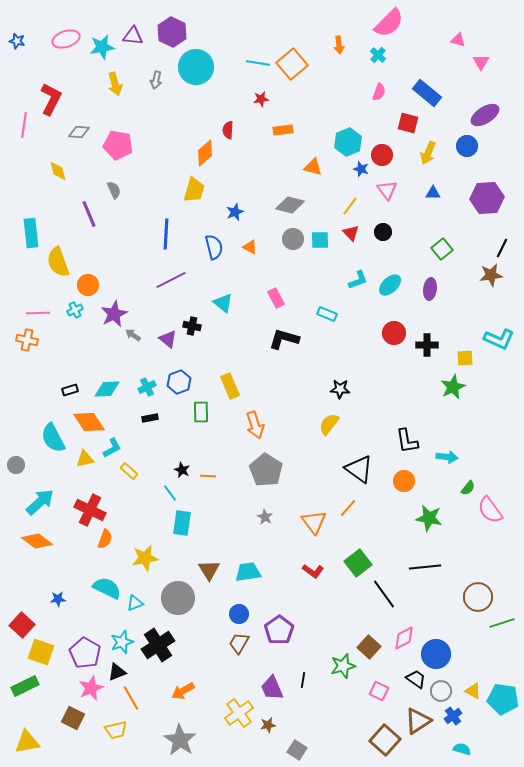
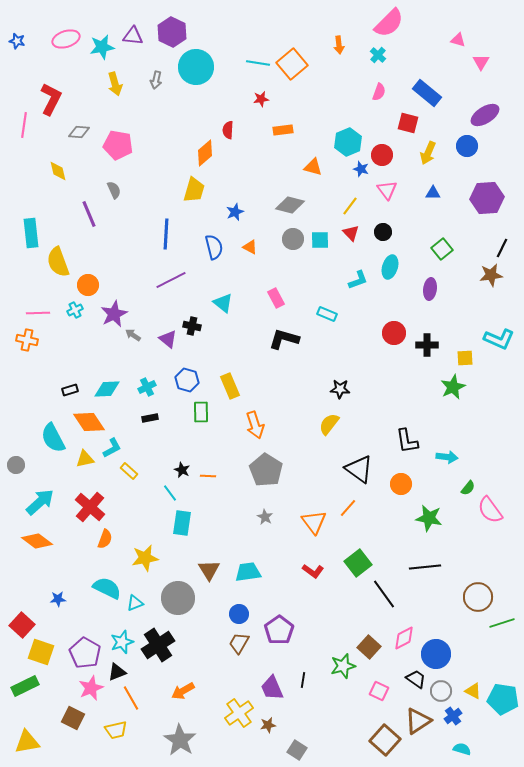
cyan ellipse at (390, 285): moved 18 px up; rotated 30 degrees counterclockwise
blue hexagon at (179, 382): moved 8 px right, 2 px up; rotated 25 degrees counterclockwise
orange circle at (404, 481): moved 3 px left, 3 px down
red cross at (90, 510): moved 3 px up; rotated 16 degrees clockwise
